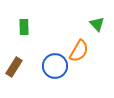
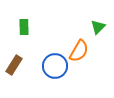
green triangle: moved 1 px right, 3 px down; rotated 28 degrees clockwise
brown rectangle: moved 2 px up
